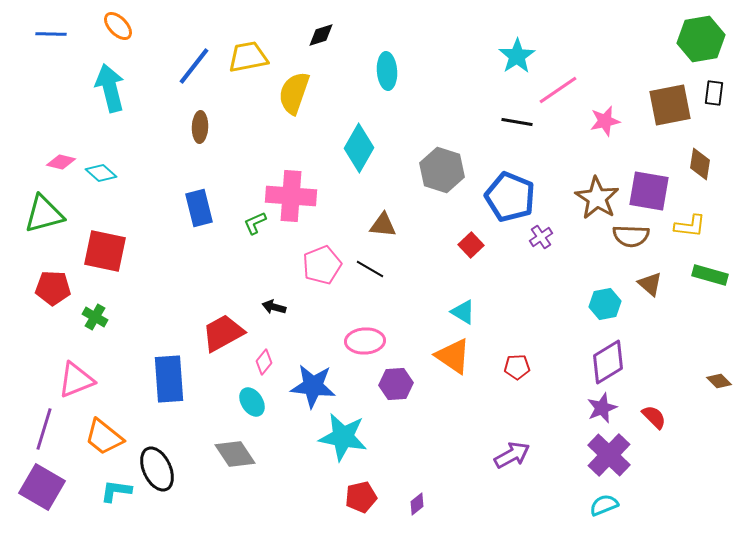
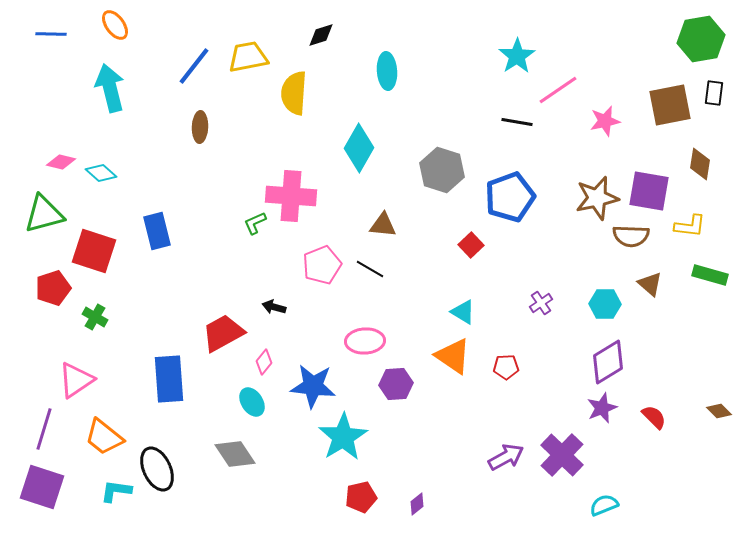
orange ellipse at (118, 26): moved 3 px left, 1 px up; rotated 8 degrees clockwise
yellow semicircle at (294, 93): rotated 15 degrees counterclockwise
blue pentagon at (510, 197): rotated 30 degrees clockwise
brown star at (597, 198): rotated 27 degrees clockwise
blue rectangle at (199, 208): moved 42 px left, 23 px down
purple cross at (541, 237): moved 66 px down
red square at (105, 251): moved 11 px left; rotated 6 degrees clockwise
red pentagon at (53, 288): rotated 20 degrees counterclockwise
cyan hexagon at (605, 304): rotated 12 degrees clockwise
red pentagon at (517, 367): moved 11 px left
pink triangle at (76, 380): rotated 12 degrees counterclockwise
brown diamond at (719, 381): moved 30 px down
cyan star at (343, 437): rotated 30 degrees clockwise
purple arrow at (512, 455): moved 6 px left, 2 px down
purple cross at (609, 455): moved 47 px left
purple square at (42, 487): rotated 12 degrees counterclockwise
